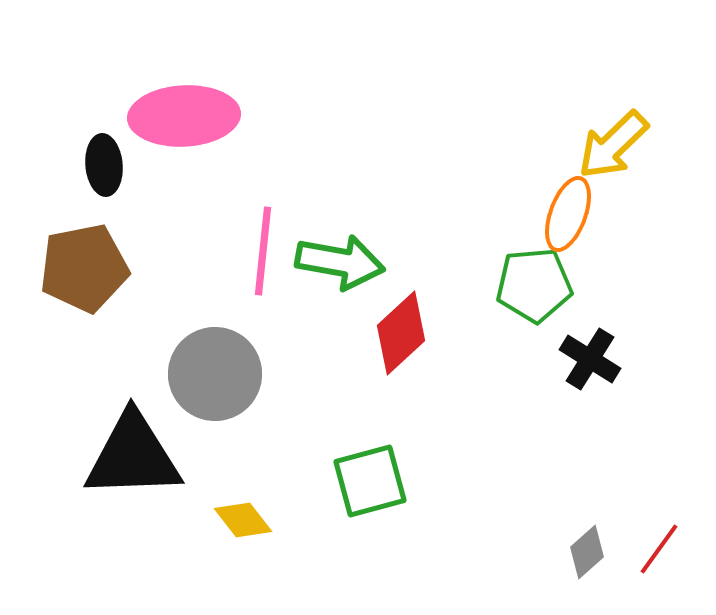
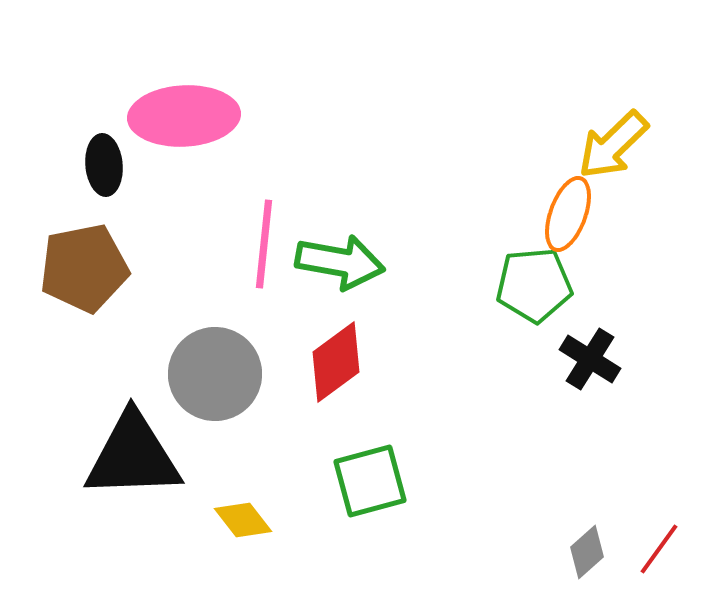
pink line: moved 1 px right, 7 px up
red diamond: moved 65 px left, 29 px down; rotated 6 degrees clockwise
